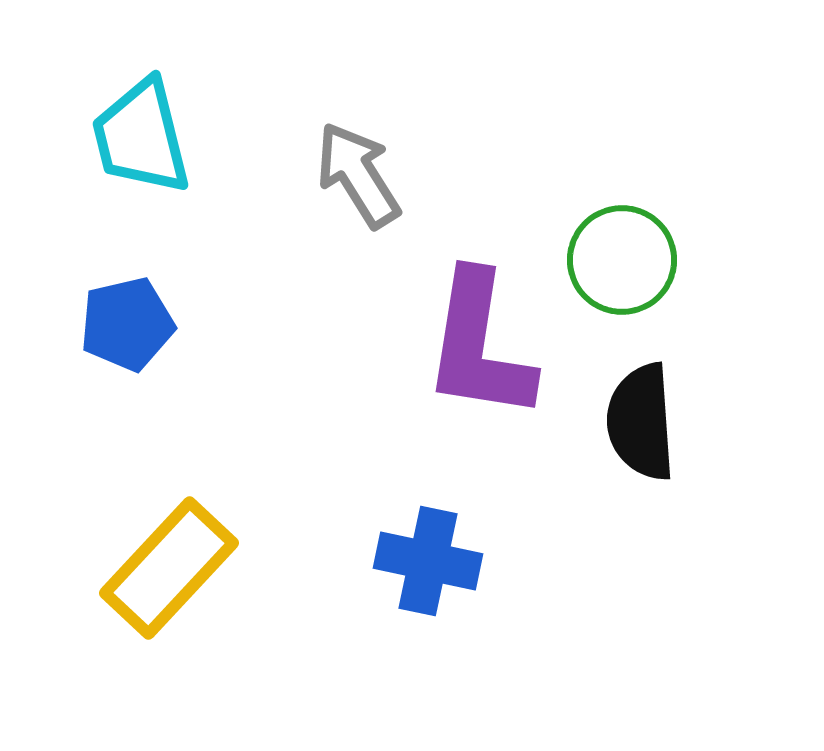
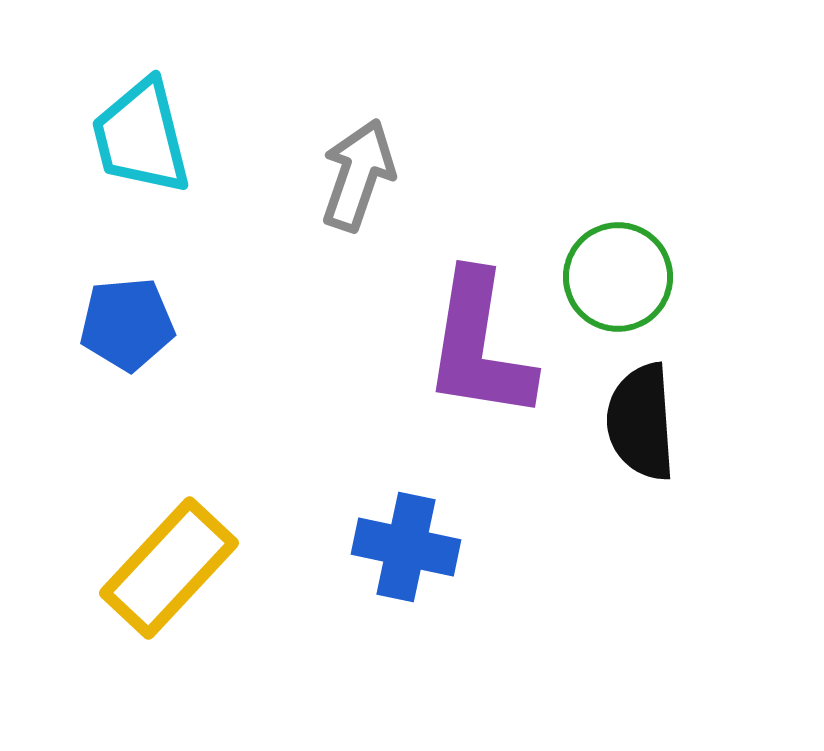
gray arrow: rotated 51 degrees clockwise
green circle: moved 4 px left, 17 px down
blue pentagon: rotated 8 degrees clockwise
blue cross: moved 22 px left, 14 px up
